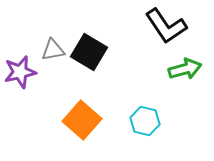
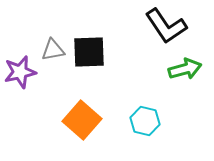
black square: rotated 33 degrees counterclockwise
